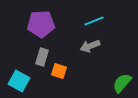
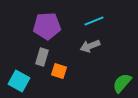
purple pentagon: moved 6 px right, 2 px down
